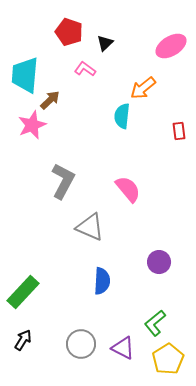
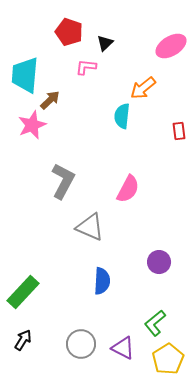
pink L-shape: moved 1 px right, 2 px up; rotated 30 degrees counterclockwise
pink semicircle: rotated 68 degrees clockwise
